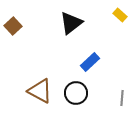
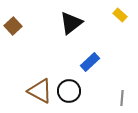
black circle: moved 7 px left, 2 px up
